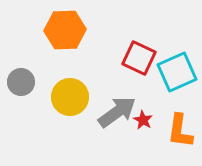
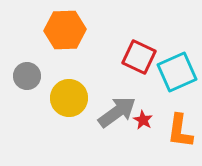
red square: moved 1 px up
gray circle: moved 6 px right, 6 px up
yellow circle: moved 1 px left, 1 px down
